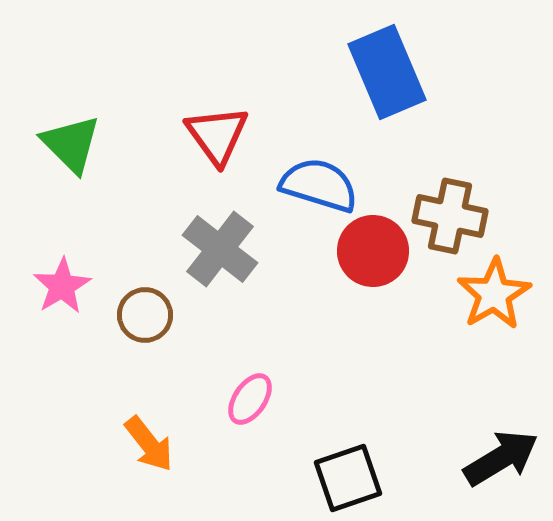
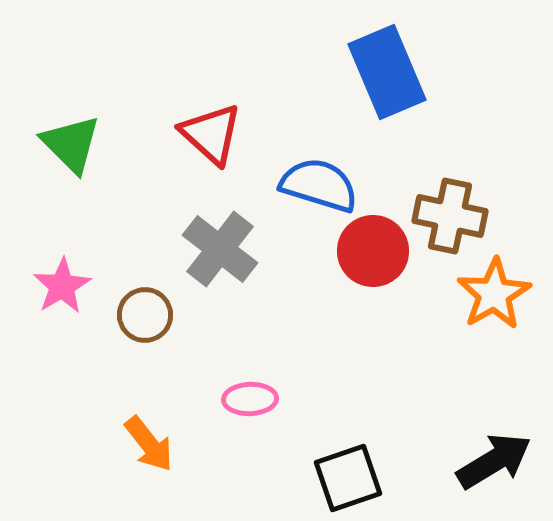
red triangle: moved 6 px left, 1 px up; rotated 12 degrees counterclockwise
pink ellipse: rotated 54 degrees clockwise
black arrow: moved 7 px left, 3 px down
